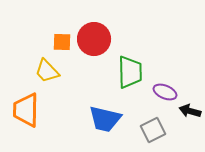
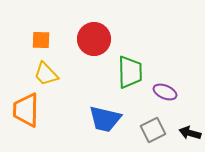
orange square: moved 21 px left, 2 px up
yellow trapezoid: moved 1 px left, 3 px down
black arrow: moved 22 px down
